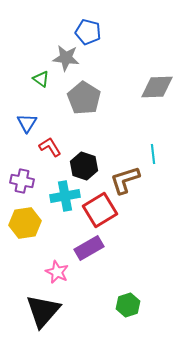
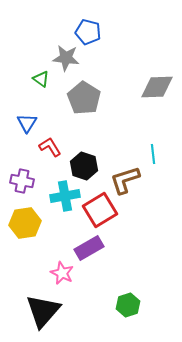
pink star: moved 5 px right, 1 px down
